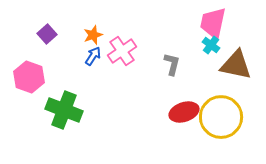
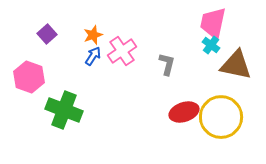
gray L-shape: moved 5 px left
